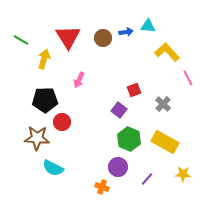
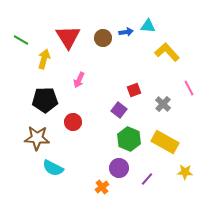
pink line: moved 1 px right, 10 px down
red circle: moved 11 px right
purple circle: moved 1 px right, 1 px down
yellow star: moved 2 px right, 2 px up
orange cross: rotated 32 degrees clockwise
